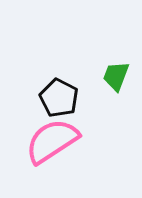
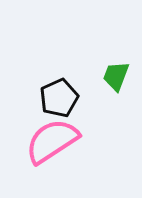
black pentagon: rotated 21 degrees clockwise
